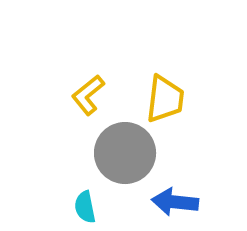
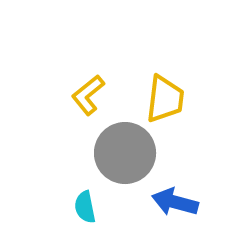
blue arrow: rotated 9 degrees clockwise
